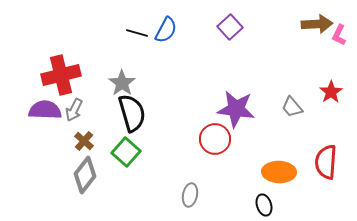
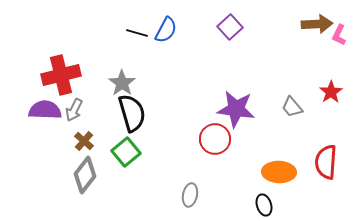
green square: rotated 8 degrees clockwise
